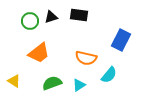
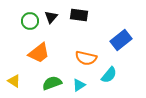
black triangle: rotated 32 degrees counterclockwise
blue rectangle: rotated 25 degrees clockwise
